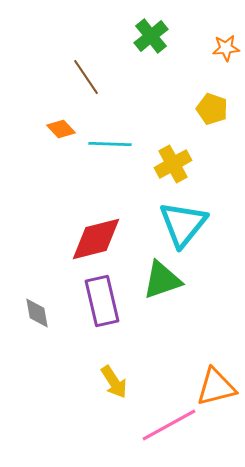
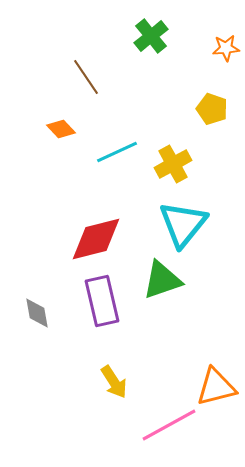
cyan line: moved 7 px right, 8 px down; rotated 27 degrees counterclockwise
